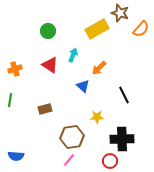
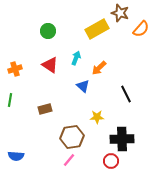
cyan arrow: moved 3 px right, 3 px down
black line: moved 2 px right, 1 px up
red circle: moved 1 px right
